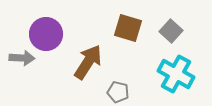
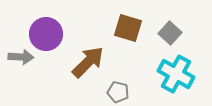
gray square: moved 1 px left, 2 px down
gray arrow: moved 1 px left, 1 px up
brown arrow: rotated 12 degrees clockwise
